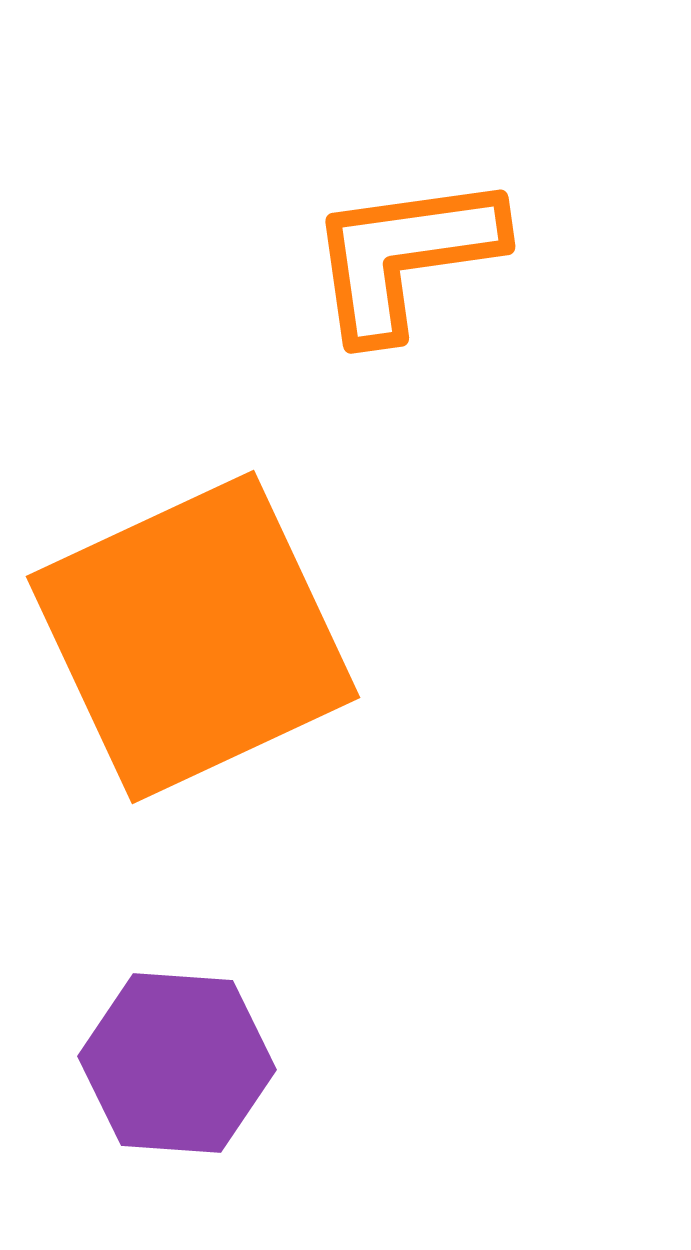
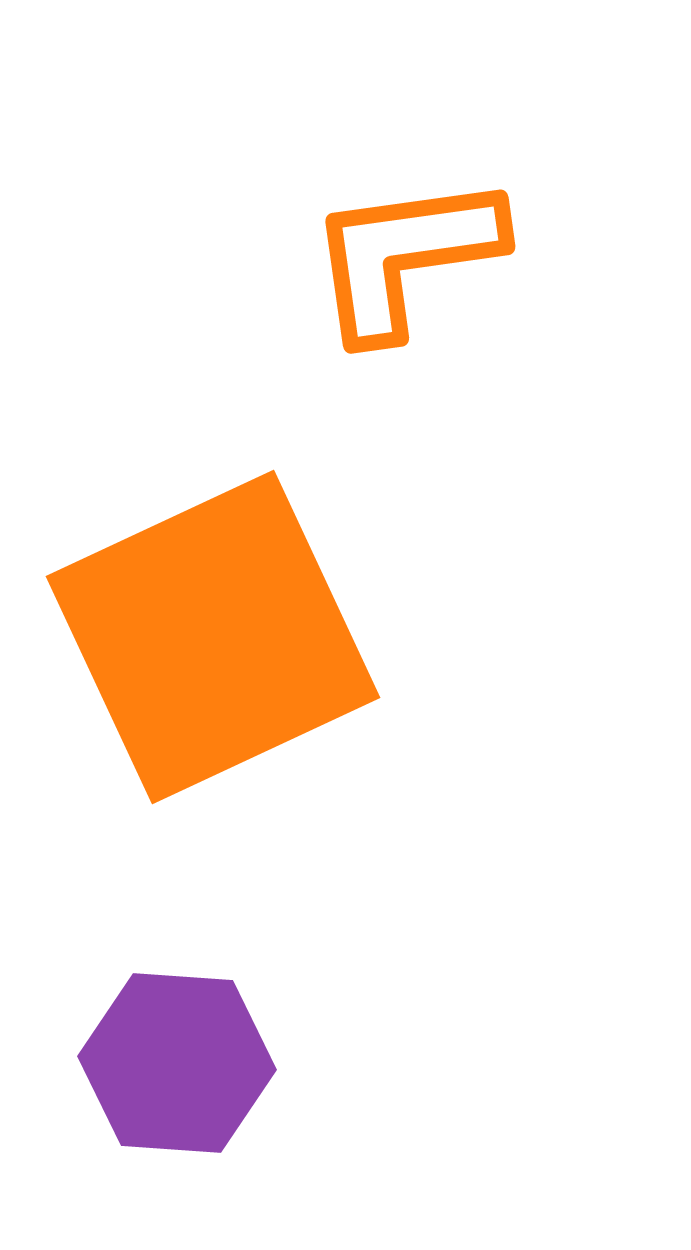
orange square: moved 20 px right
